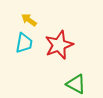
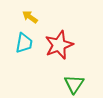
yellow arrow: moved 1 px right, 3 px up
green triangle: moved 2 px left; rotated 35 degrees clockwise
